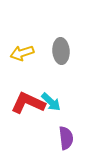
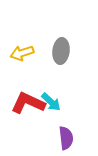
gray ellipse: rotated 10 degrees clockwise
